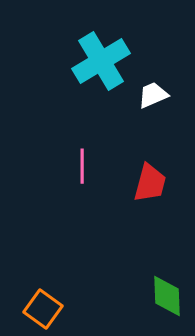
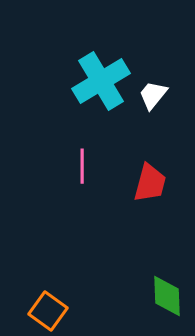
cyan cross: moved 20 px down
white trapezoid: rotated 28 degrees counterclockwise
orange square: moved 5 px right, 2 px down
